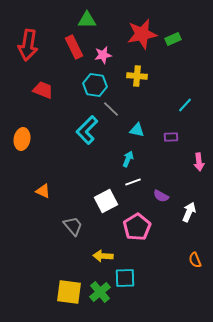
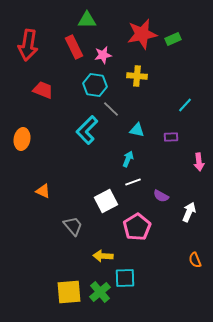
yellow square: rotated 12 degrees counterclockwise
